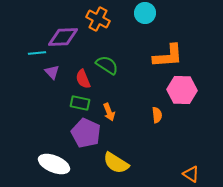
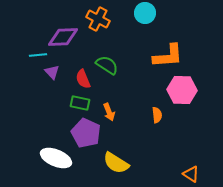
cyan line: moved 1 px right, 2 px down
white ellipse: moved 2 px right, 6 px up
